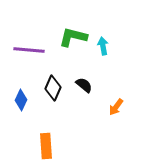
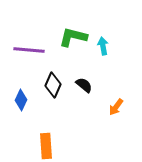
black diamond: moved 3 px up
